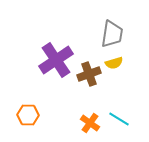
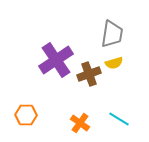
orange hexagon: moved 2 px left
orange cross: moved 10 px left
